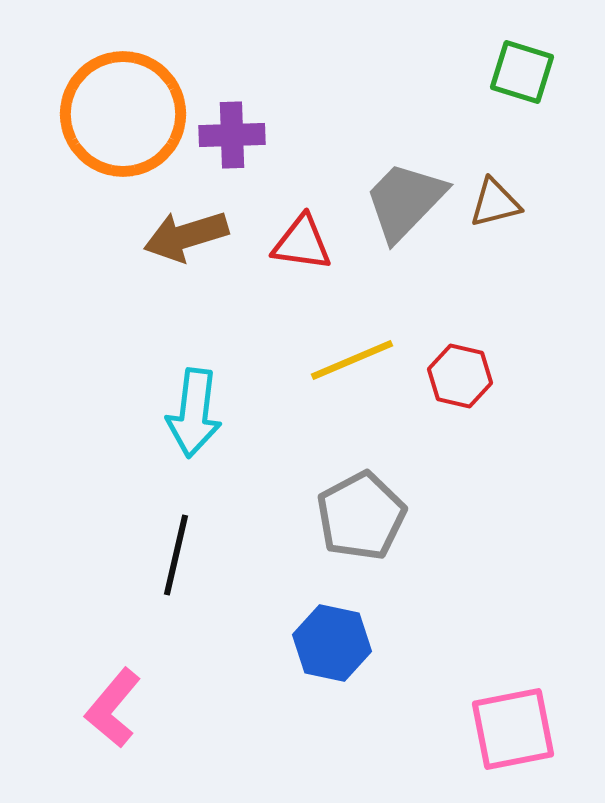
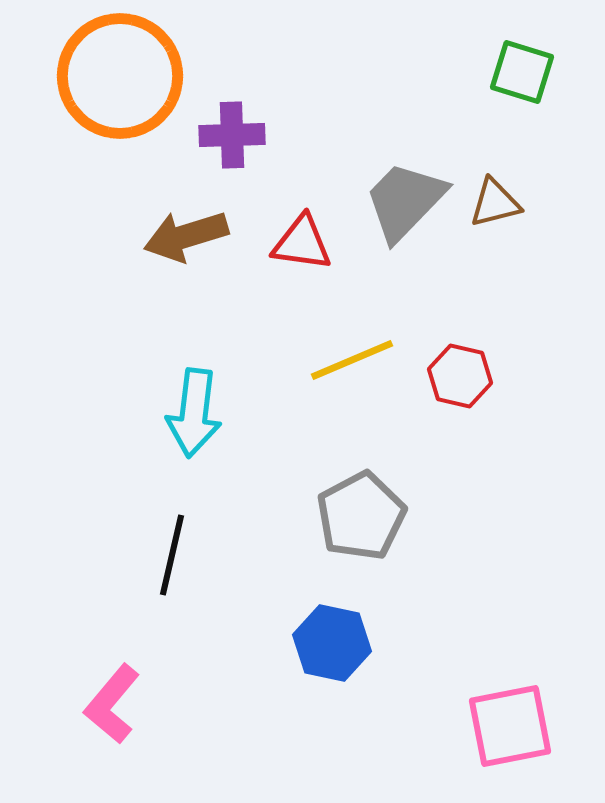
orange circle: moved 3 px left, 38 px up
black line: moved 4 px left
pink L-shape: moved 1 px left, 4 px up
pink square: moved 3 px left, 3 px up
